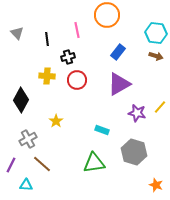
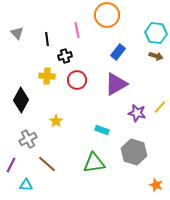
black cross: moved 3 px left, 1 px up
purple triangle: moved 3 px left
brown line: moved 5 px right
